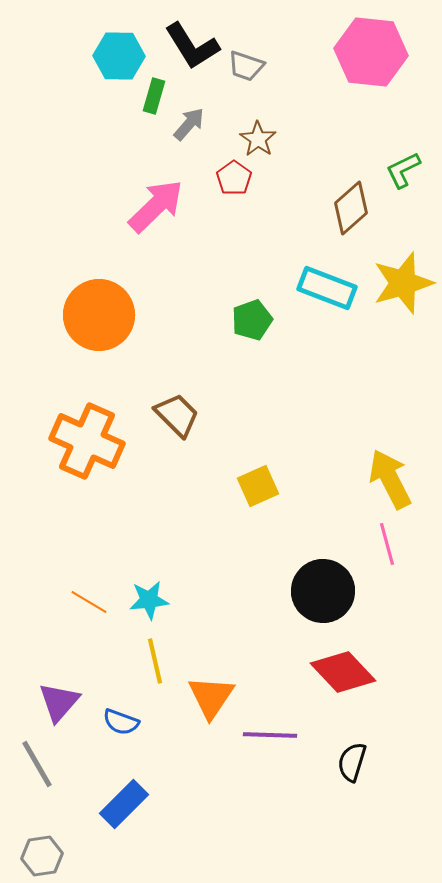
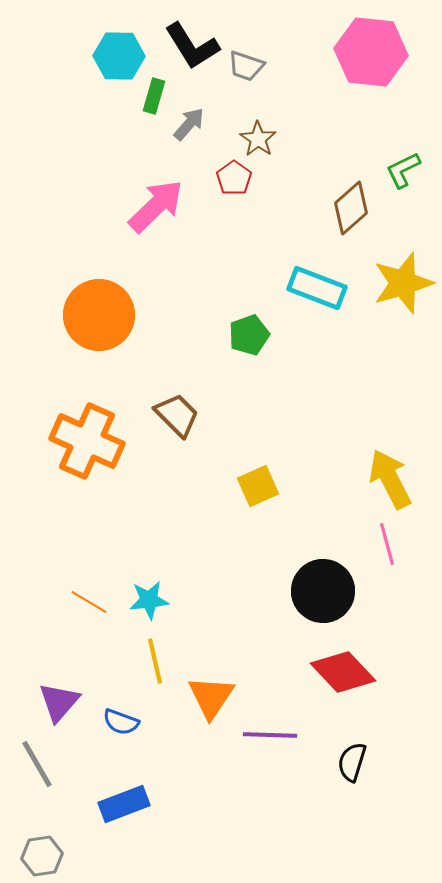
cyan rectangle: moved 10 px left
green pentagon: moved 3 px left, 15 px down
blue rectangle: rotated 24 degrees clockwise
